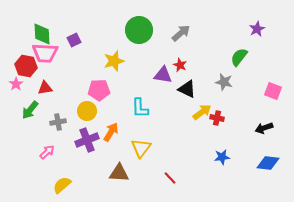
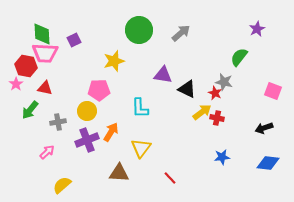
red star: moved 35 px right, 28 px down
red triangle: rotated 21 degrees clockwise
